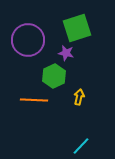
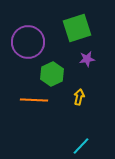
purple circle: moved 2 px down
purple star: moved 21 px right, 6 px down; rotated 21 degrees counterclockwise
green hexagon: moved 2 px left, 2 px up
